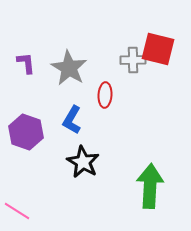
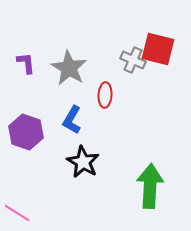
gray cross: rotated 25 degrees clockwise
pink line: moved 2 px down
